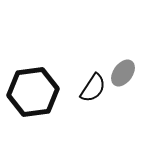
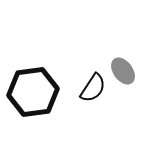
gray ellipse: moved 2 px up; rotated 72 degrees counterclockwise
